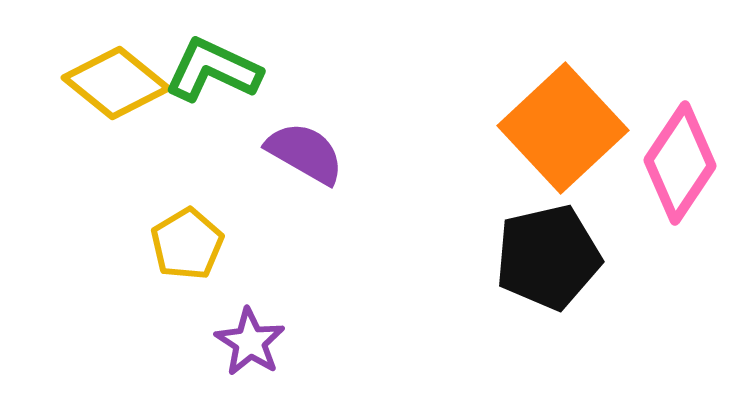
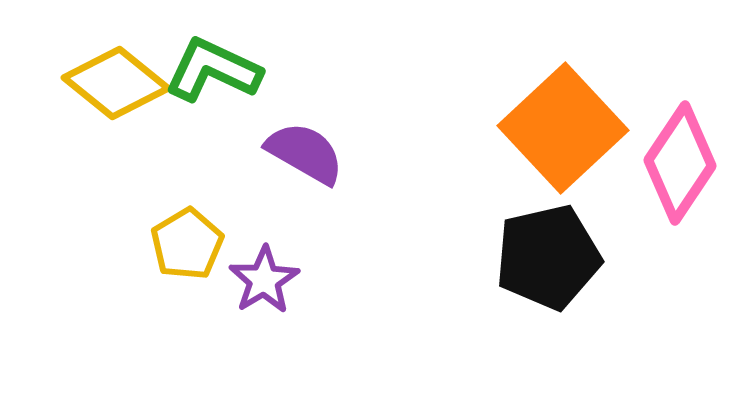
purple star: moved 14 px right, 62 px up; rotated 8 degrees clockwise
